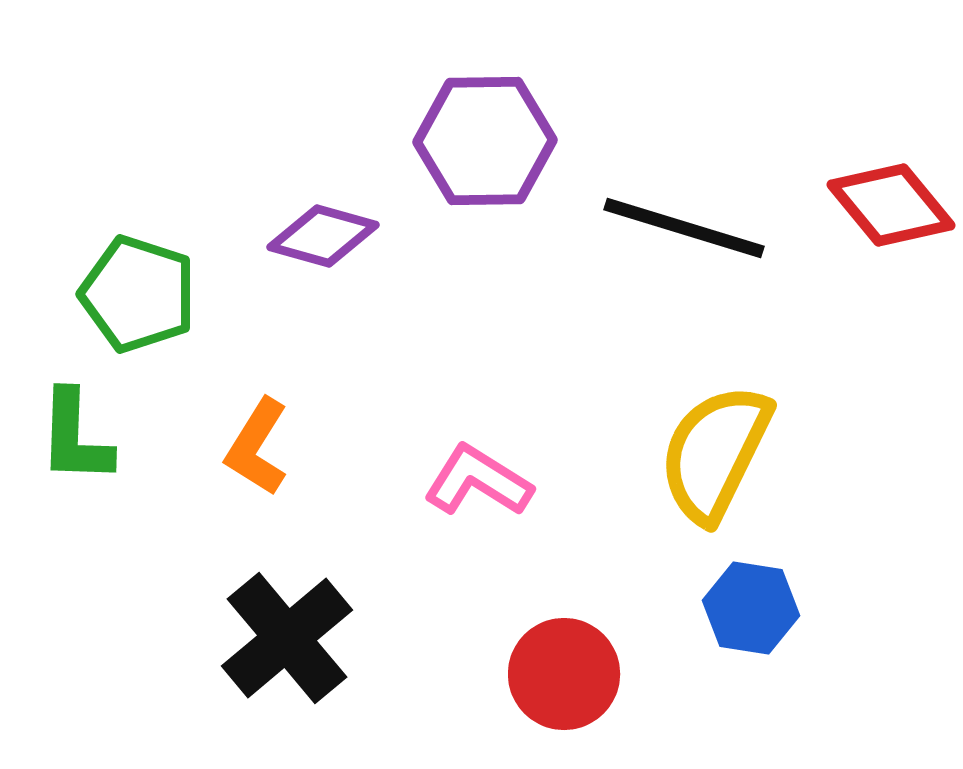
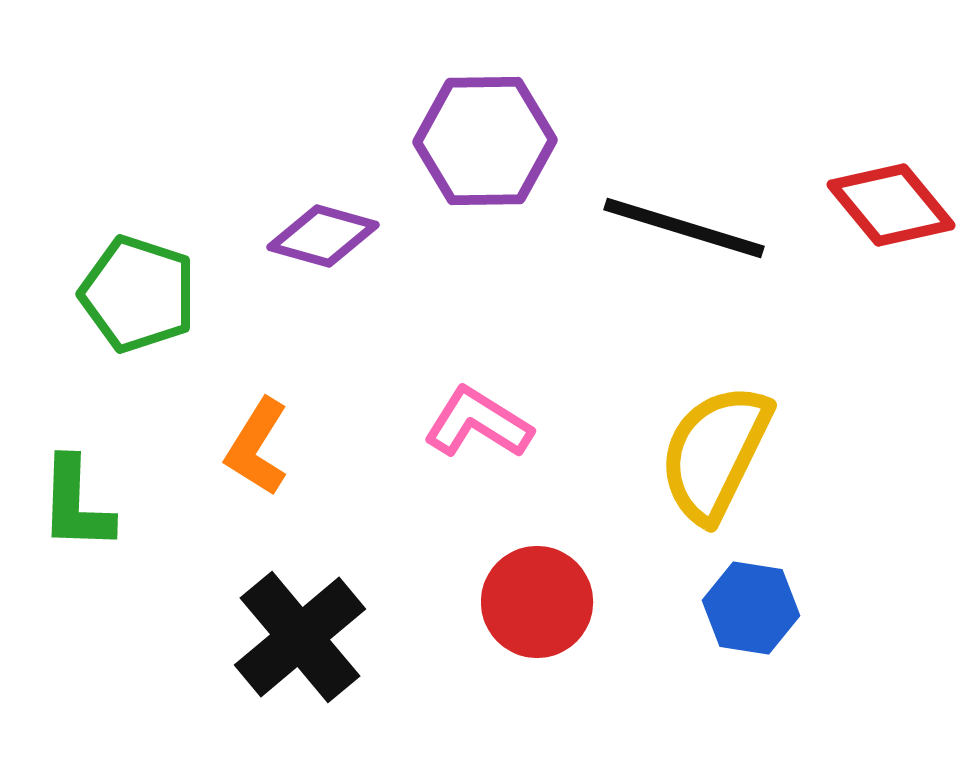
green L-shape: moved 1 px right, 67 px down
pink L-shape: moved 58 px up
black cross: moved 13 px right, 1 px up
red circle: moved 27 px left, 72 px up
